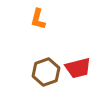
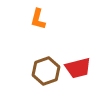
brown hexagon: moved 1 px up
